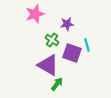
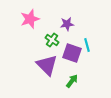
pink star: moved 5 px left, 5 px down
purple triangle: moved 1 px left; rotated 15 degrees clockwise
green arrow: moved 15 px right, 3 px up
